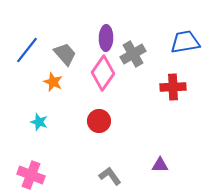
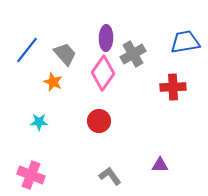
cyan star: rotated 18 degrees counterclockwise
